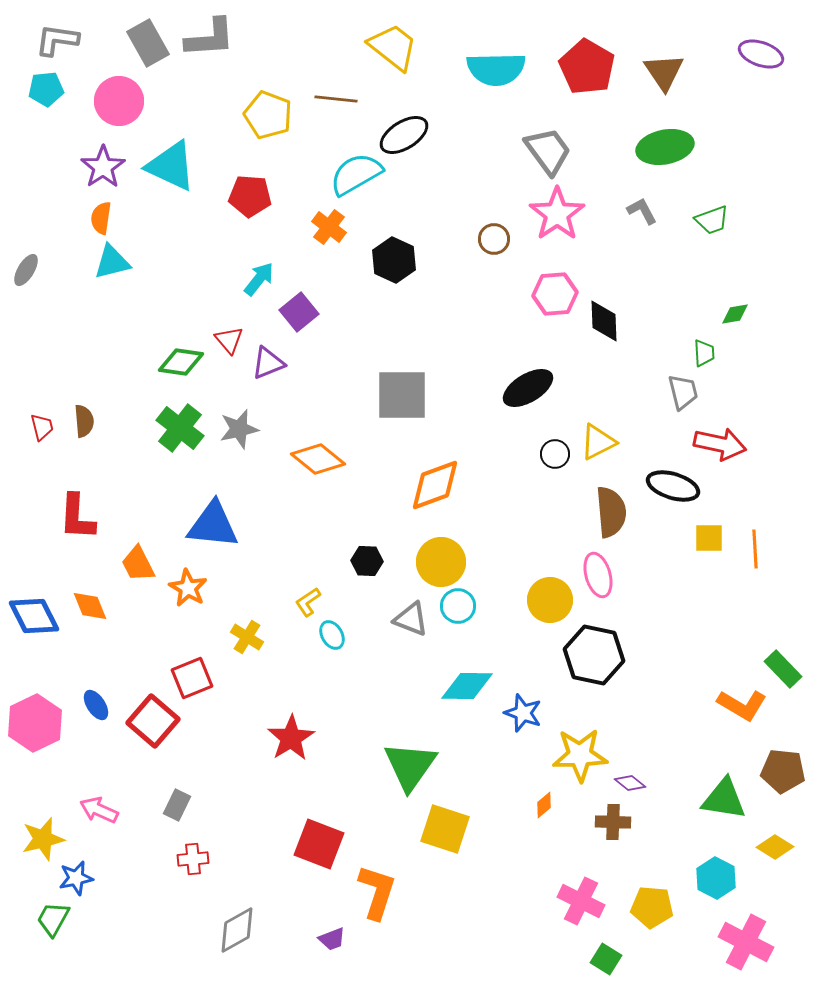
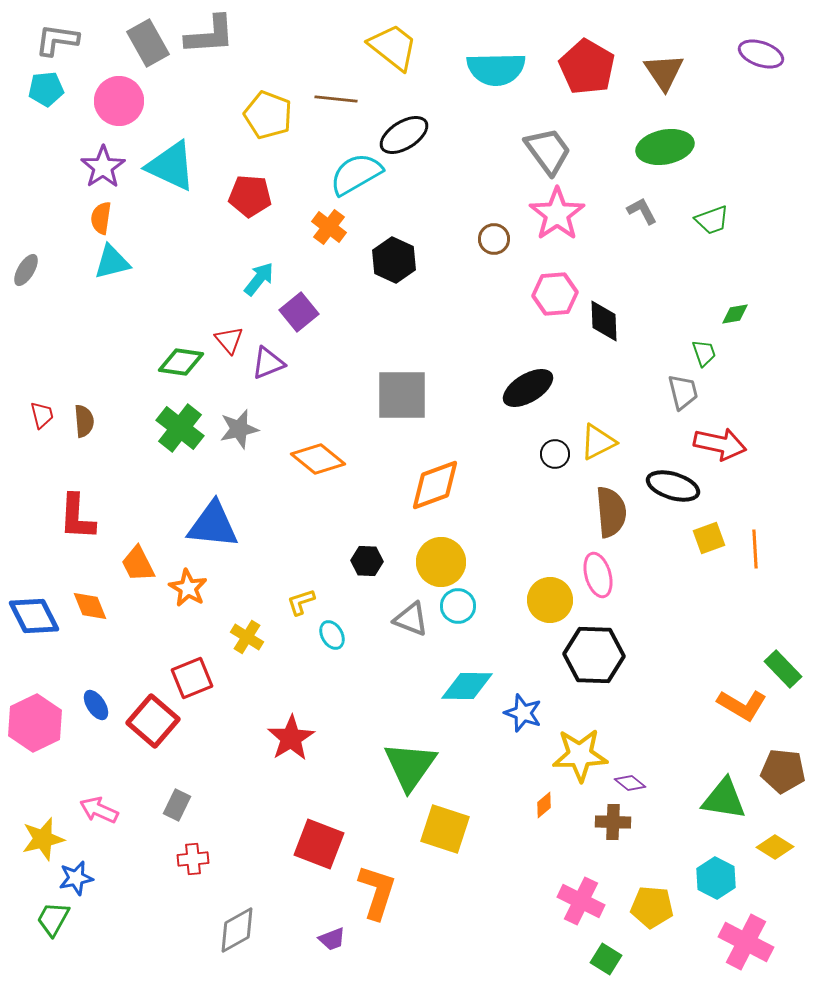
gray L-shape at (210, 38): moved 3 px up
green trapezoid at (704, 353): rotated 16 degrees counterclockwise
red trapezoid at (42, 427): moved 12 px up
yellow square at (709, 538): rotated 20 degrees counterclockwise
yellow L-shape at (308, 602): moved 7 px left; rotated 16 degrees clockwise
black hexagon at (594, 655): rotated 10 degrees counterclockwise
